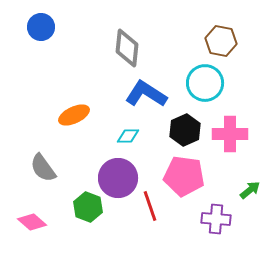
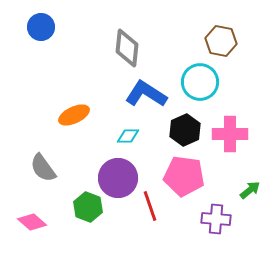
cyan circle: moved 5 px left, 1 px up
